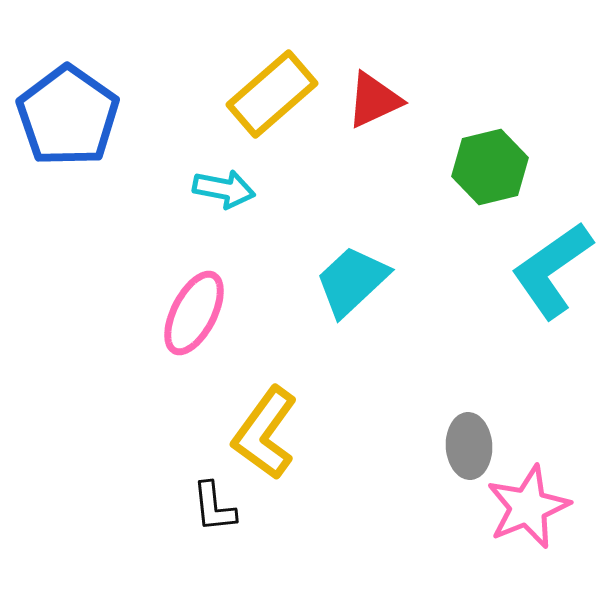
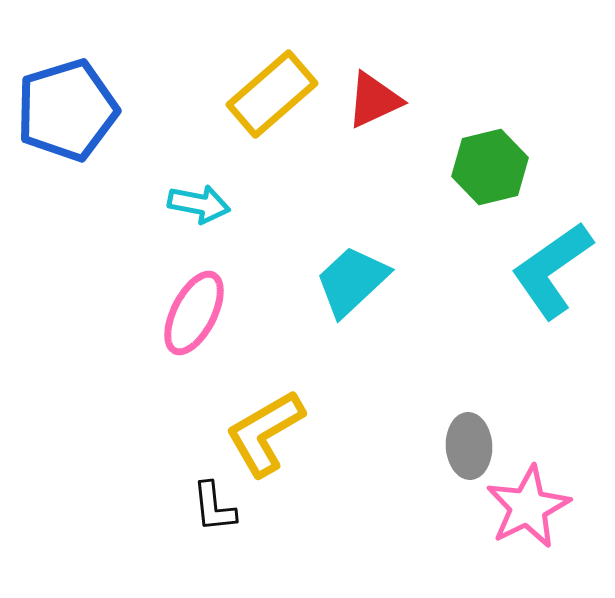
blue pentagon: moved 1 px left, 6 px up; rotated 20 degrees clockwise
cyan arrow: moved 25 px left, 15 px down
yellow L-shape: rotated 24 degrees clockwise
pink star: rotated 4 degrees counterclockwise
